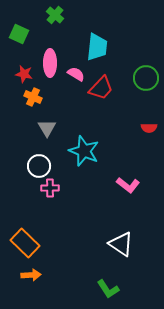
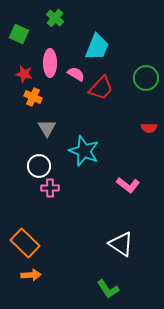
green cross: moved 3 px down
cyan trapezoid: rotated 16 degrees clockwise
